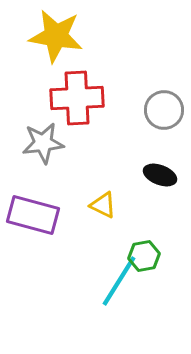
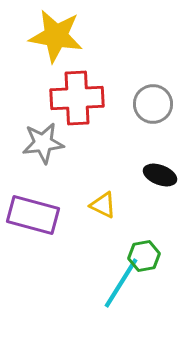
gray circle: moved 11 px left, 6 px up
cyan line: moved 2 px right, 2 px down
